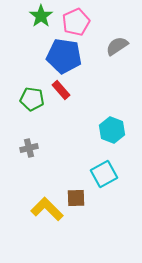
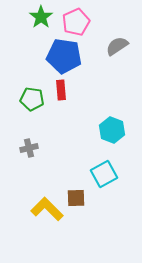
green star: moved 1 px down
red rectangle: rotated 36 degrees clockwise
